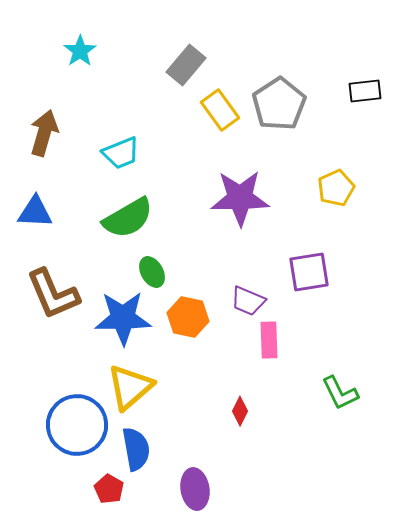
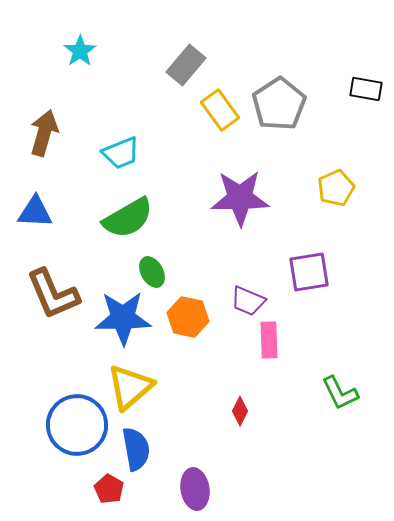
black rectangle: moved 1 px right, 2 px up; rotated 16 degrees clockwise
